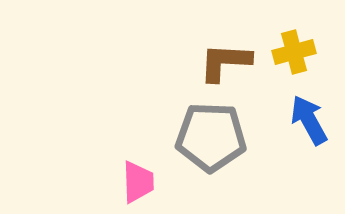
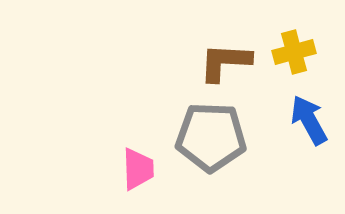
pink trapezoid: moved 13 px up
